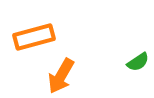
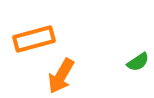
orange rectangle: moved 2 px down
